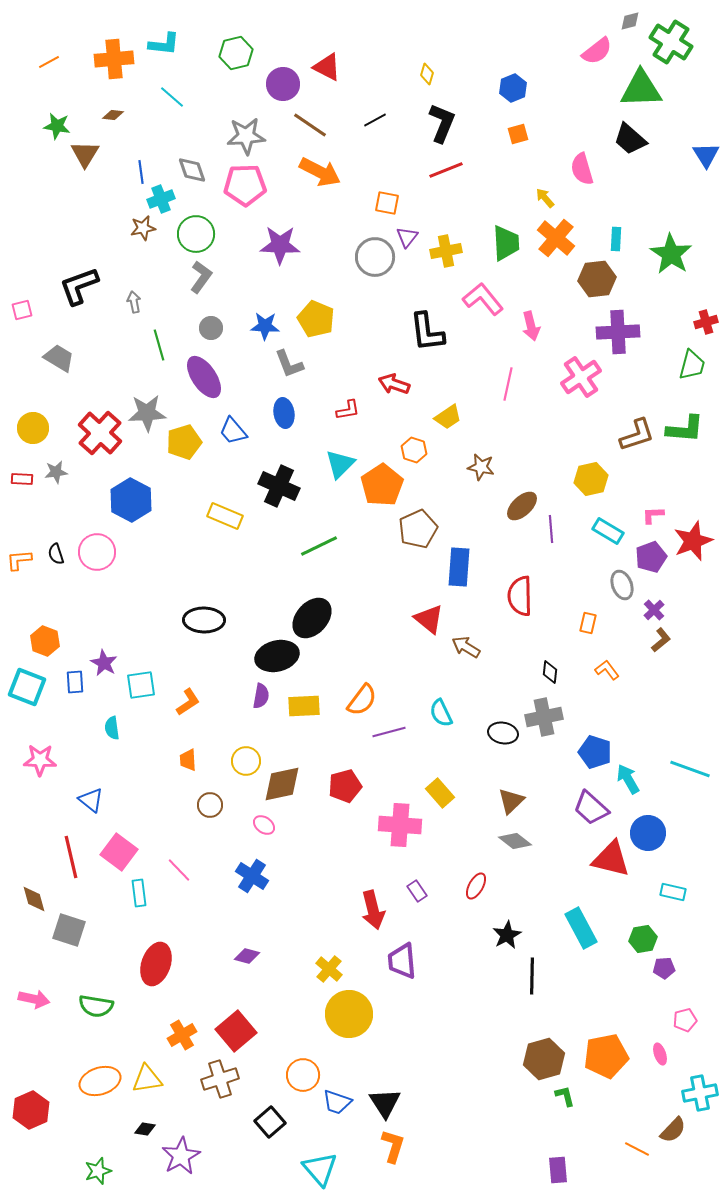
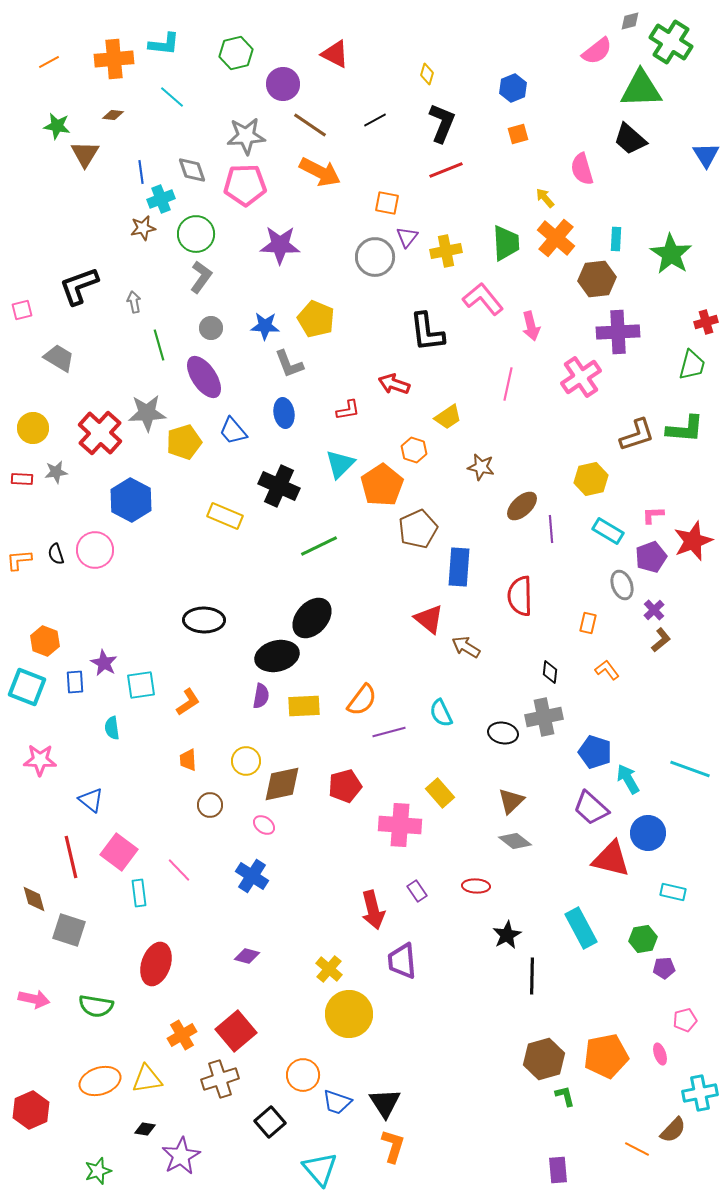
red triangle at (327, 67): moved 8 px right, 13 px up
pink circle at (97, 552): moved 2 px left, 2 px up
red ellipse at (476, 886): rotated 64 degrees clockwise
